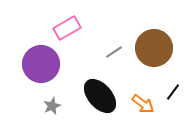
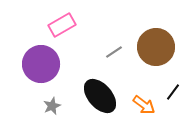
pink rectangle: moved 5 px left, 3 px up
brown circle: moved 2 px right, 1 px up
orange arrow: moved 1 px right, 1 px down
